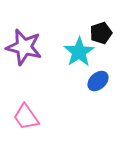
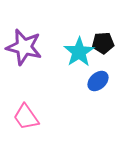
black pentagon: moved 2 px right, 10 px down; rotated 15 degrees clockwise
